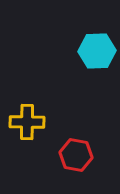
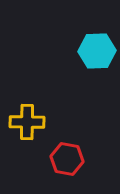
red hexagon: moved 9 px left, 4 px down
